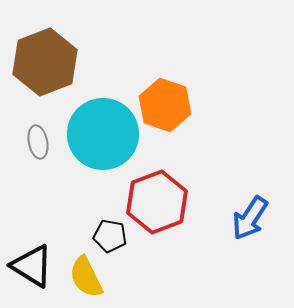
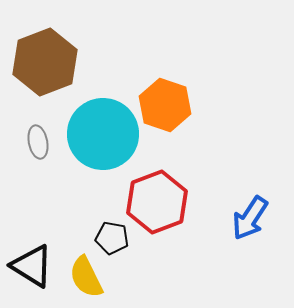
black pentagon: moved 2 px right, 2 px down
